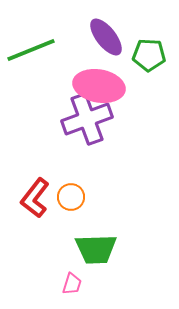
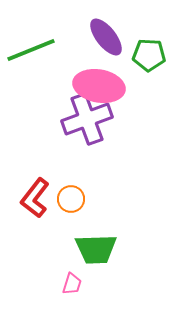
orange circle: moved 2 px down
